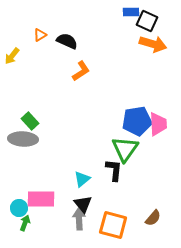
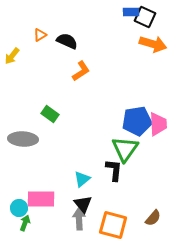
black square: moved 2 px left, 4 px up
green rectangle: moved 20 px right, 7 px up; rotated 12 degrees counterclockwise
